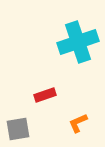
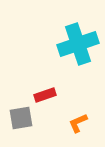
cyan cross: moved 2 px down
gray square: moved 3 px right, 11 px up
